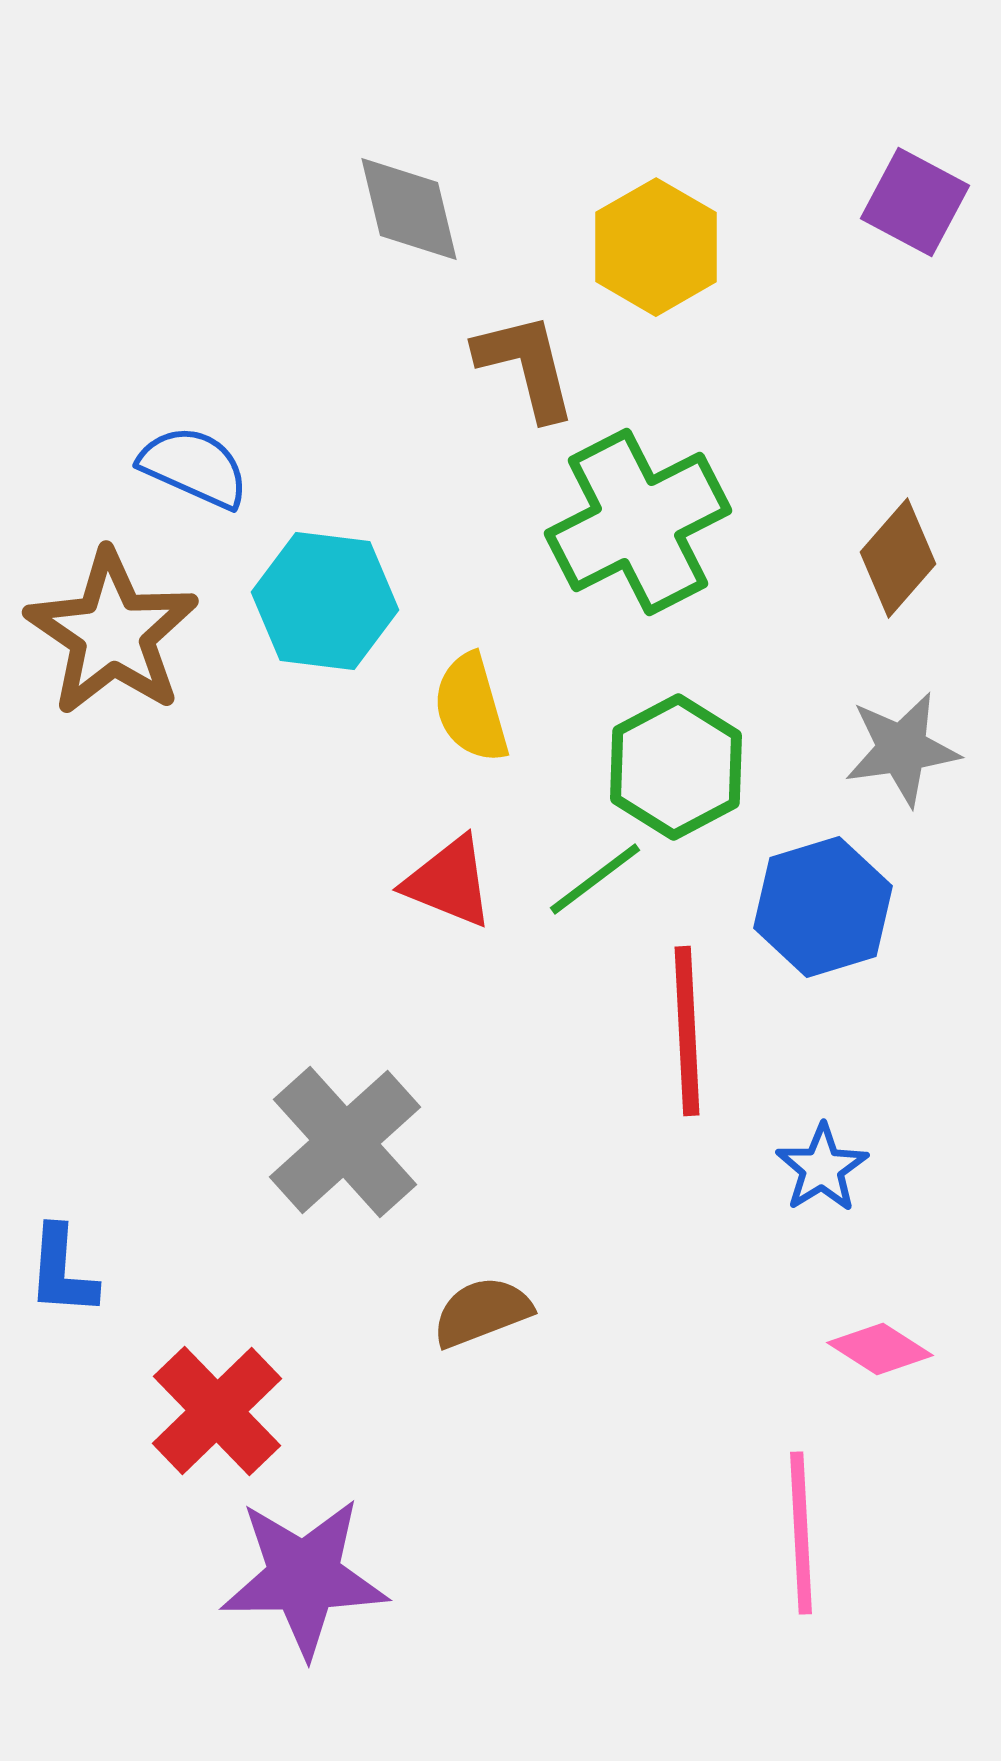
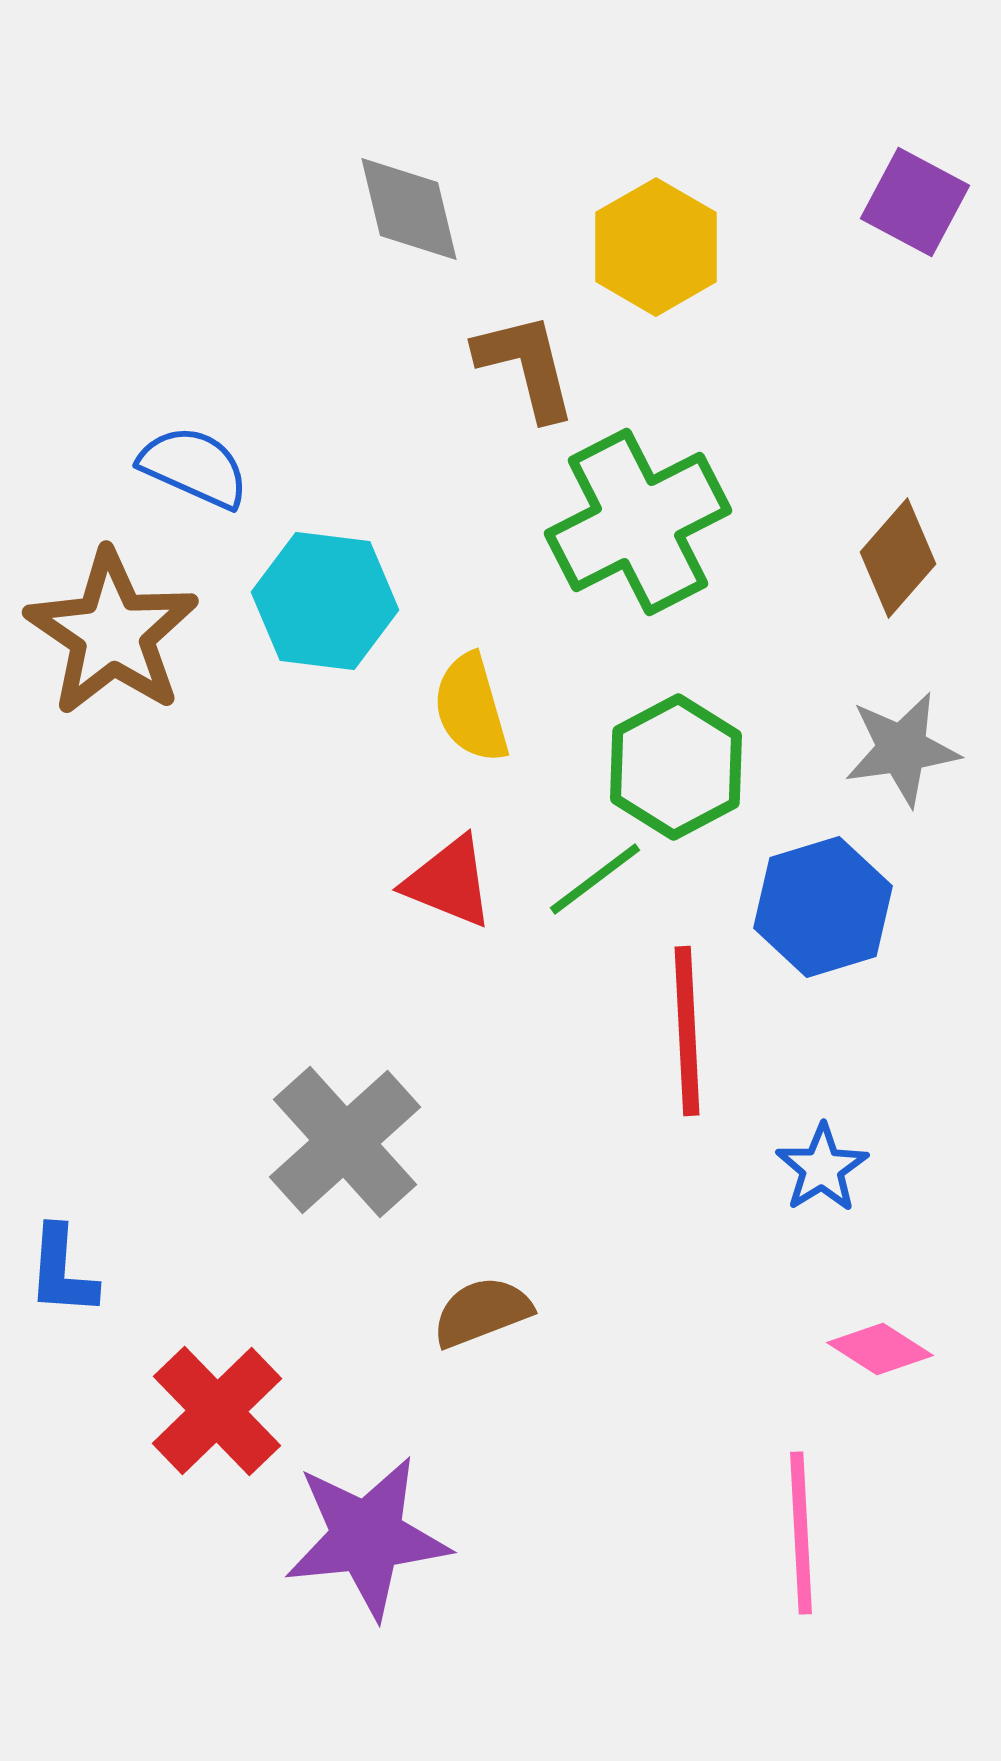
purple star: moved 63 px right, 40 px up; rotated 5 degrees counterclockwise
